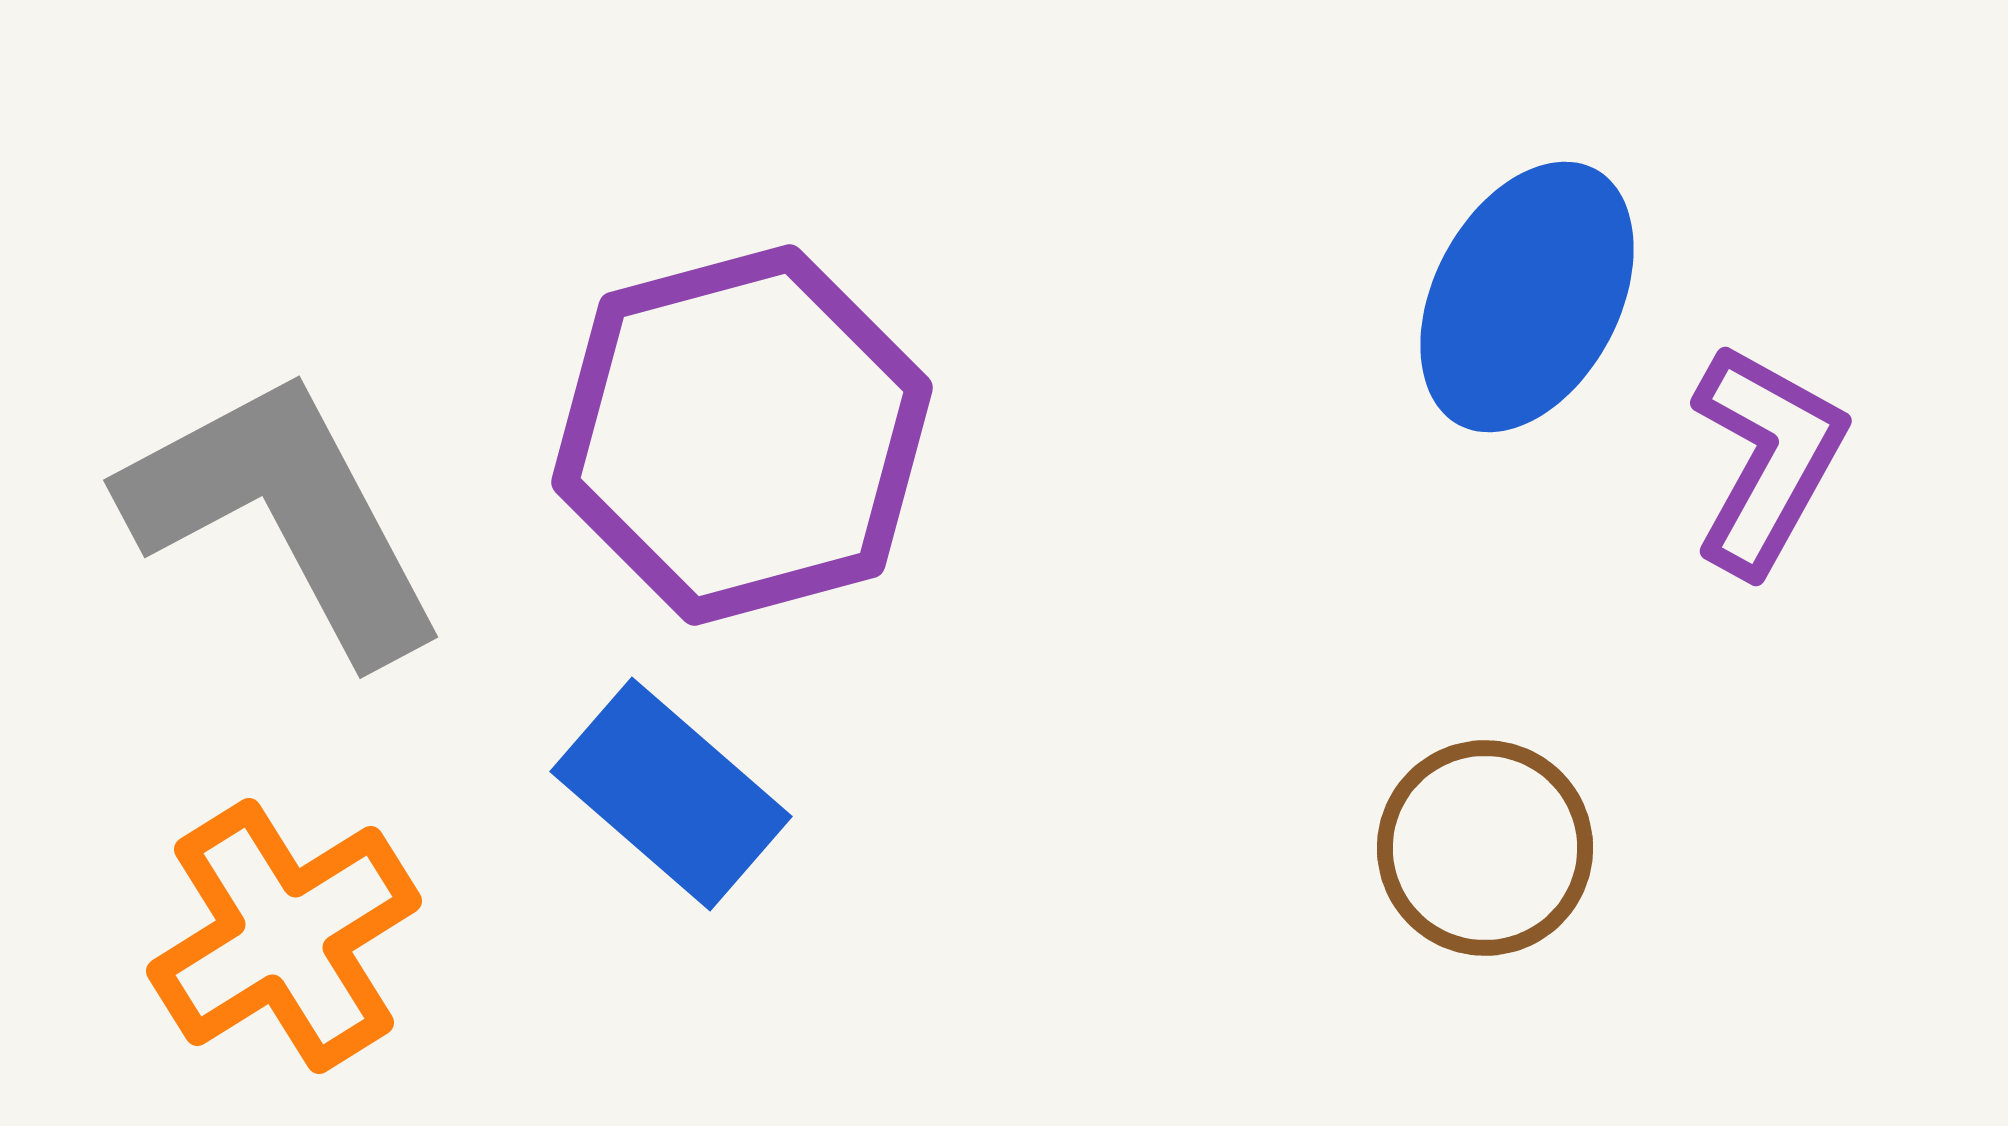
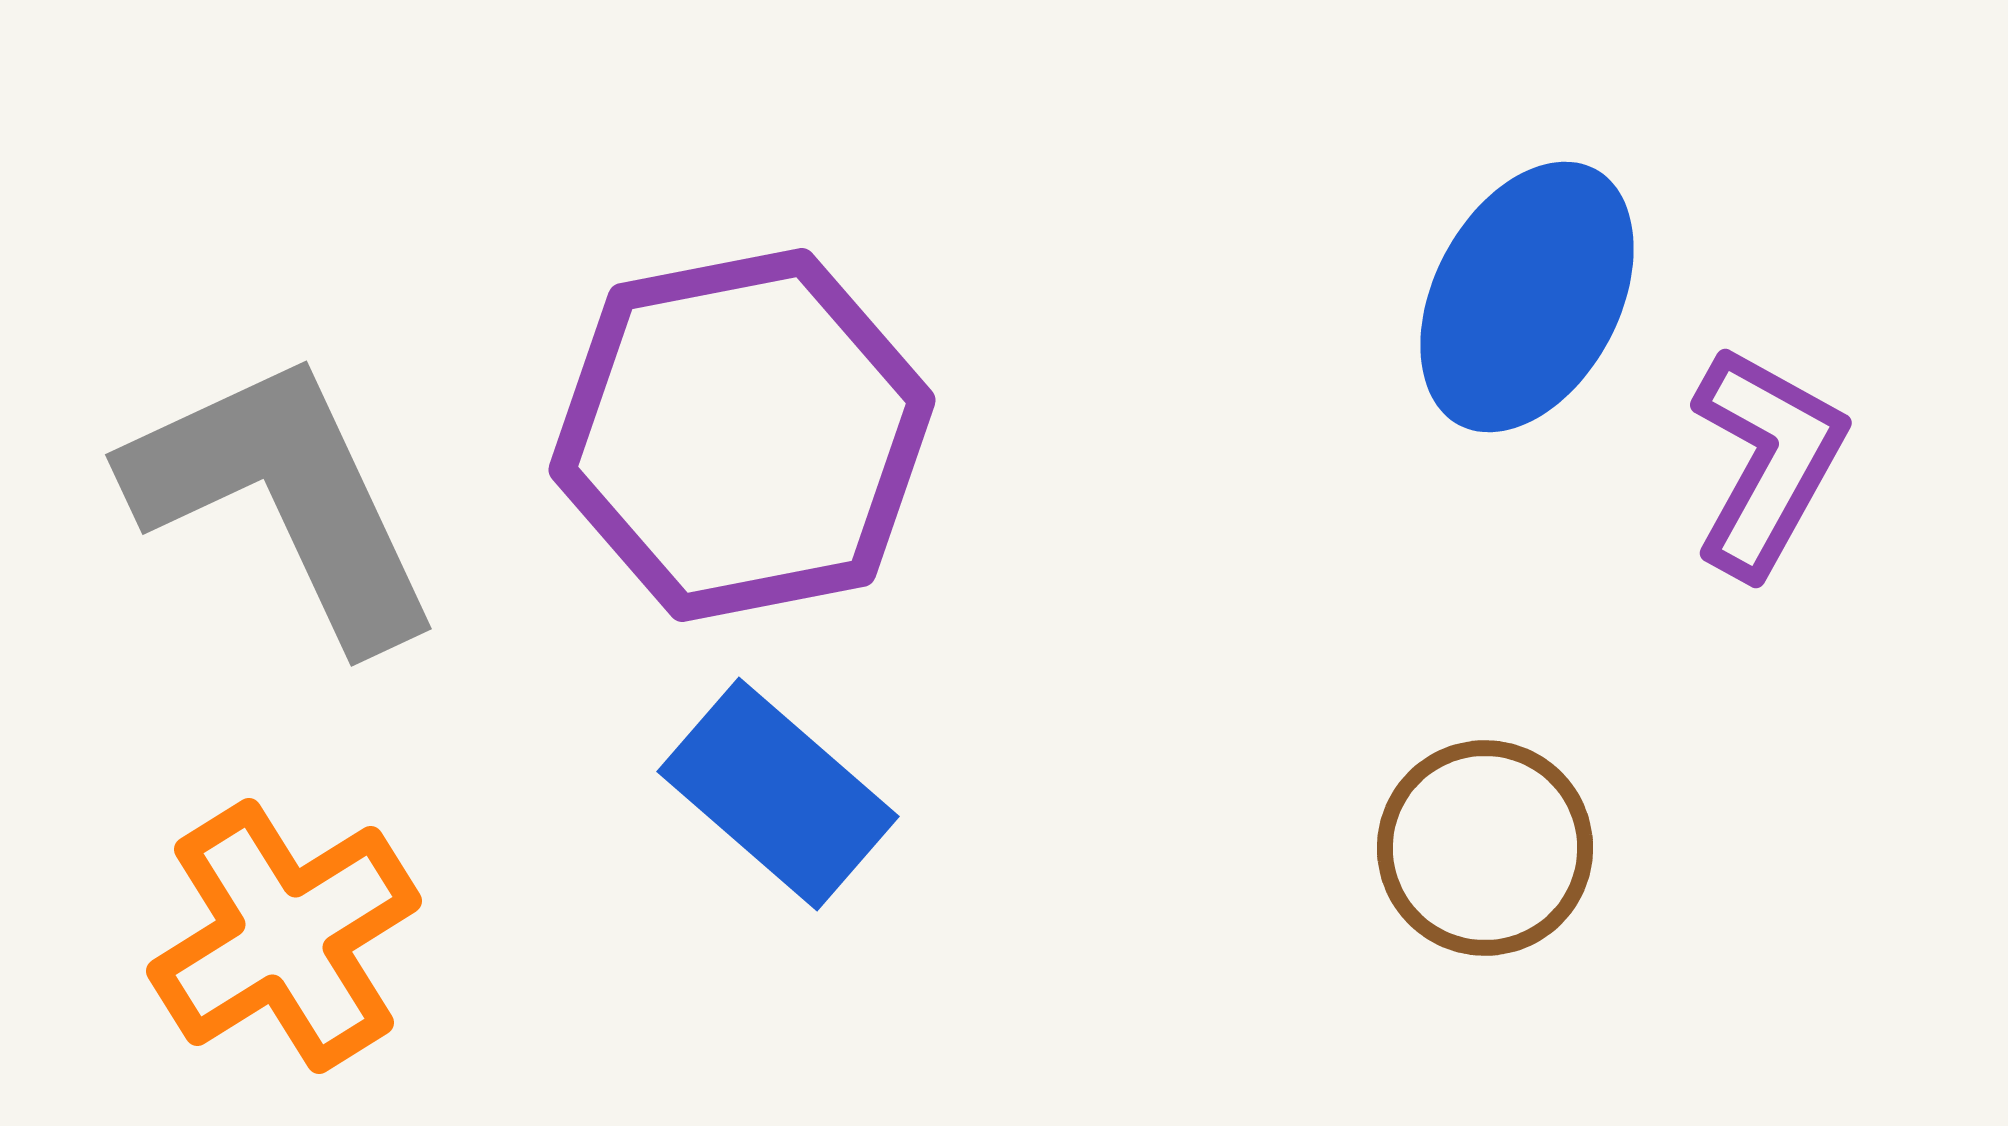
purple hexagon: rotated 4 degrees clockwise
purple L-shape: moved 2 px down
gray L-shape: moved 16 px up; rotated 3 degrees clockwise
blue rectangle: moved 107 px right
